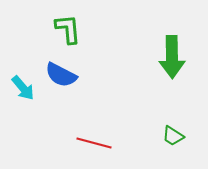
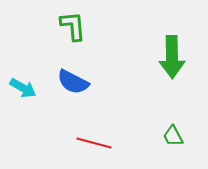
green L-shape: moved 5 px right, 3 px up
blue semicircle: moved 12 px right, 7 px down
cyan arrow: rotated 20 degrees counterclockwise
green trapezoid: rotated 30 degrees clockwise
